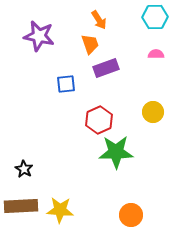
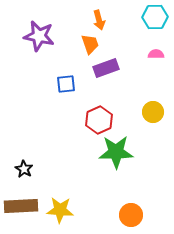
orange arrow: rotated 18 degrees clockwise
